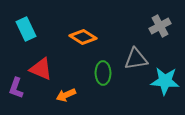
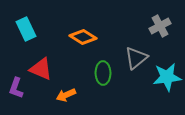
gray triangle: moved 1 px up; rotated 30 degrees counterclockwise
cyan star: moved 2 px right, 4 px up; rotated 12 degrees counterclockwise
